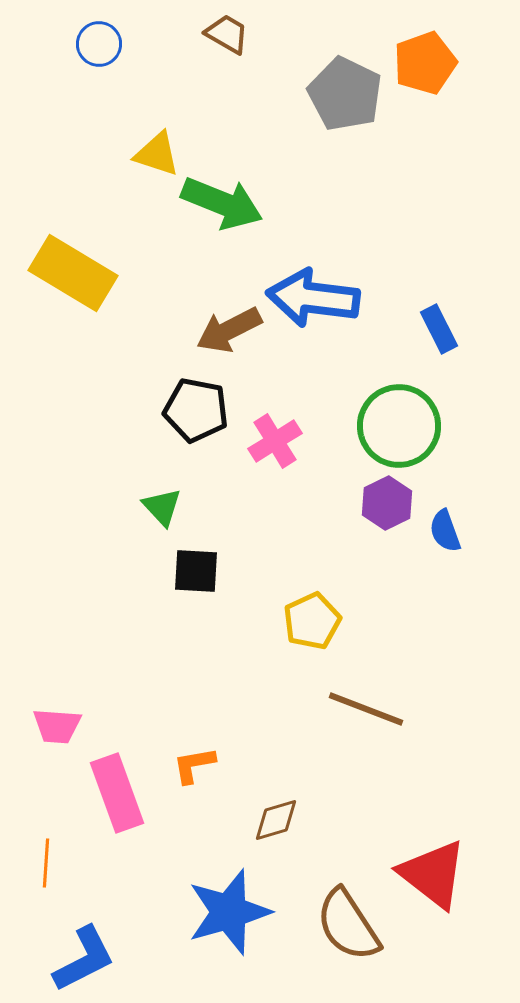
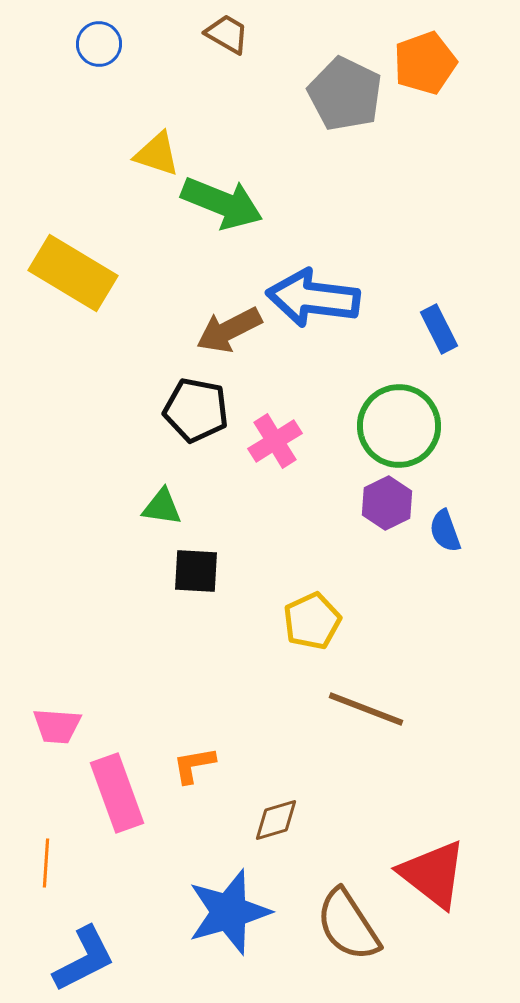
green triangle: rotated 39 degrees counterclockwise
